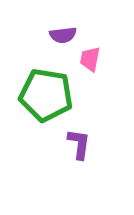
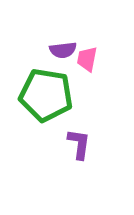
purple semicircle: moved 15 px down
pink trapezoid: moved 3 px left
